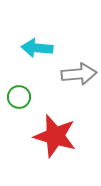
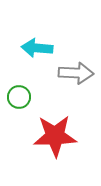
gray arrow: moved 3 px left, 1 px up; rotated 8 degrees clockwise
red star: rotated 18 degrees counterclockwise
